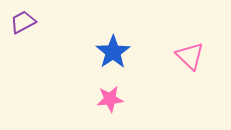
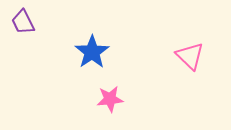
purple trapezoid: rotated 88 degrees counterclockwise
blue star: moved 21 px left
